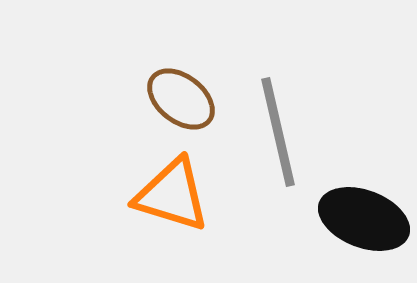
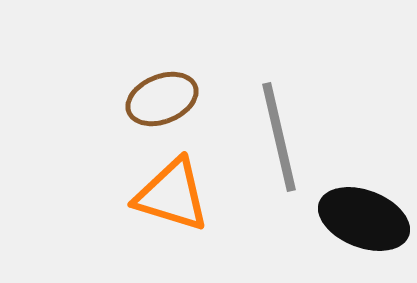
brown ellipse: moved 19 px left; rotated 60 degrees counterclockwise
gray line: moved 1 px right, 5 px down
